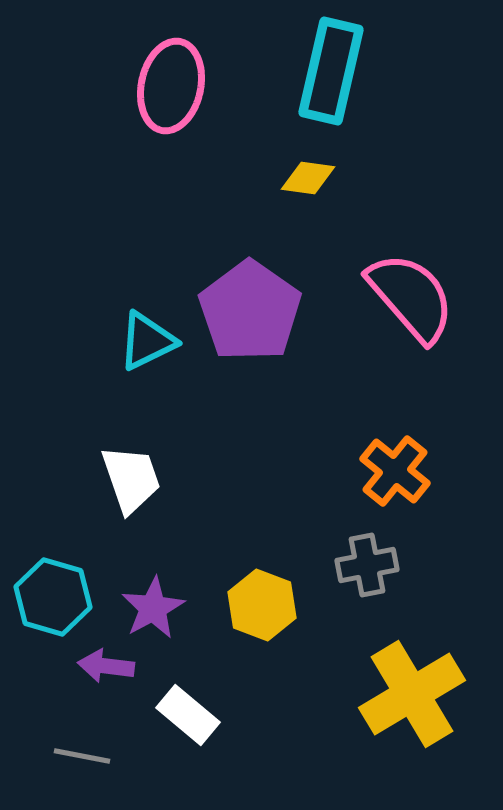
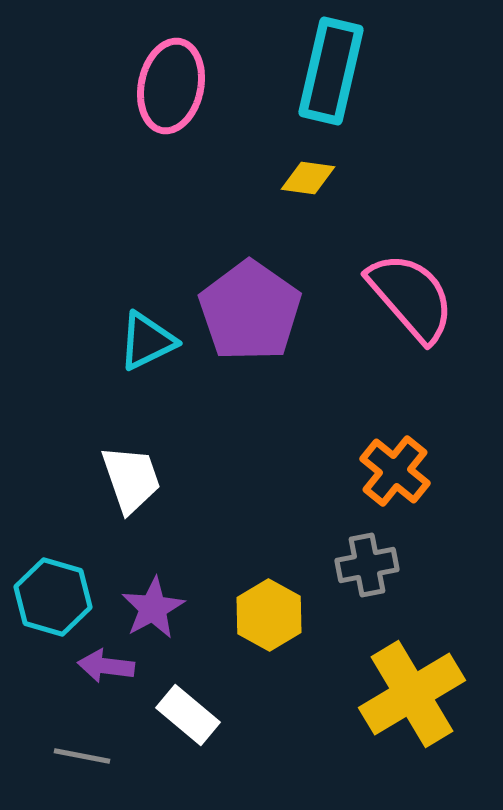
yellow hexagon: moved 7 px right, 10 px down; rotated 8 degrees clockwise
